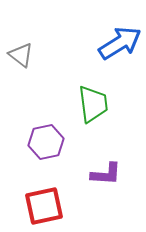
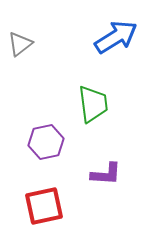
blue arrow: moved 4 px left, 6 px up
gray triangle: moved 1 px left, 11 px up; rotated 44 degrees clockwise
